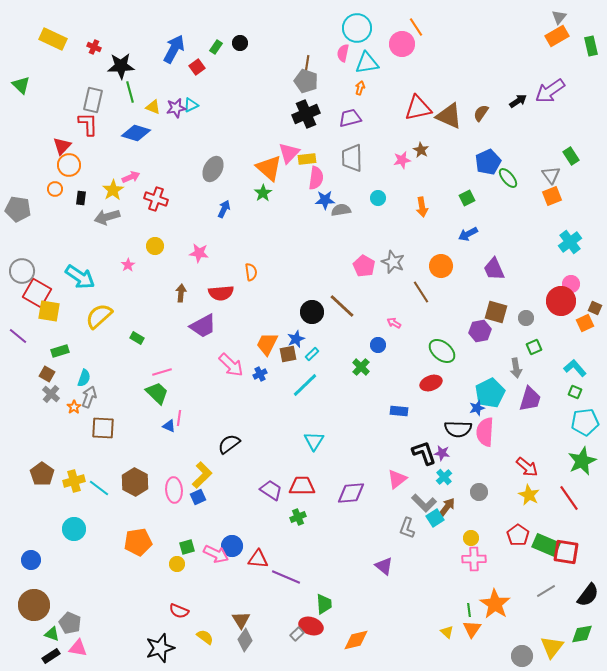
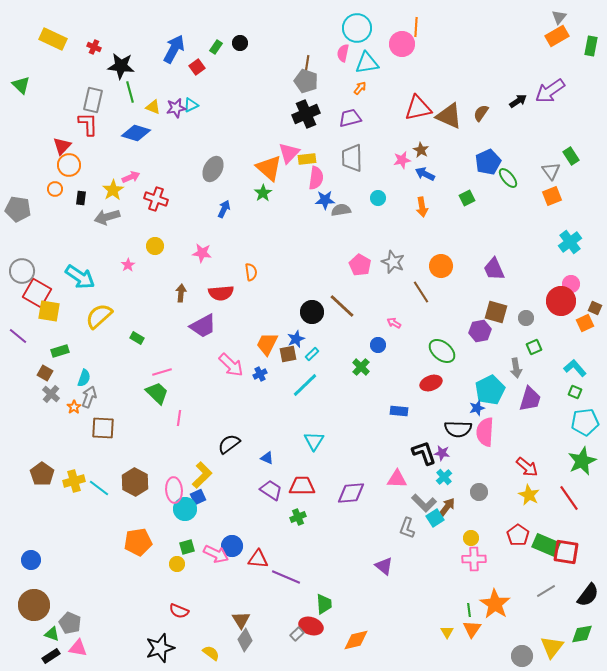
orange line at (416, 27): rotated 36 degrees clockwise
green rectangle at (591, 46): rotated 24 degrees clockwise
black star at (121, 66): rotated 8 degrees clockwise
orange arrow at (360, 88): rotated 24 degrees clockwise
gray triangle at (551, 175): moved 4 px up
blue arrow at (468, 234): moved 43 px left, 60 px up; rotated 54 degrees clockwise
pink star at (199, 253): moved 3 px right
pink pentagon at (364, 266): moved 4 px left, 1 px up
brown square at (47, 374): moved 2 px left, 1 px up
cyan pentagon at (490, 393): moved 3 px up
blue triangle at (169, 426): moved 98 px right, 32 px down
pink triangle at (397, 479): rotated 40 degrees clockwise
cyan circle at (74, 529): moved 111 px right, 20 px up
yellow triangle at (447, 632): rotated 16 degrees clockwise
yellow semicircle at (205, 637): moved 6 px right, 16 px down
